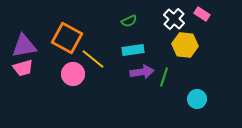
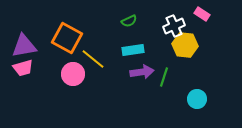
white cross: moved 7 px down; rotated 25 degrees clockwise
